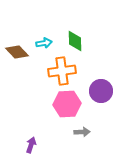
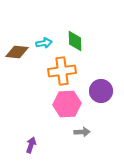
brown diamond: rotated 40 degrees counterclockwise
